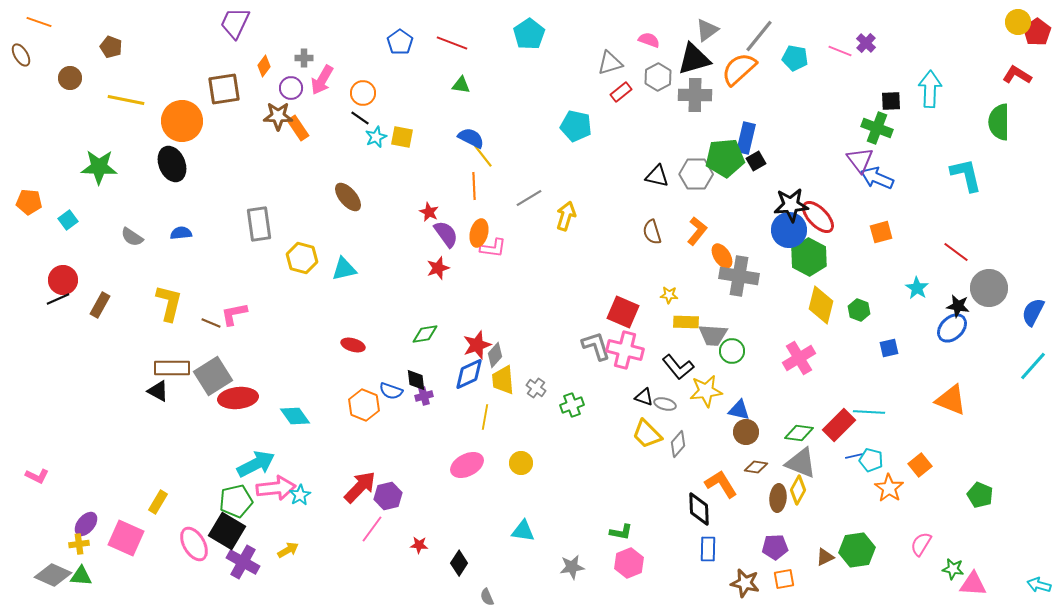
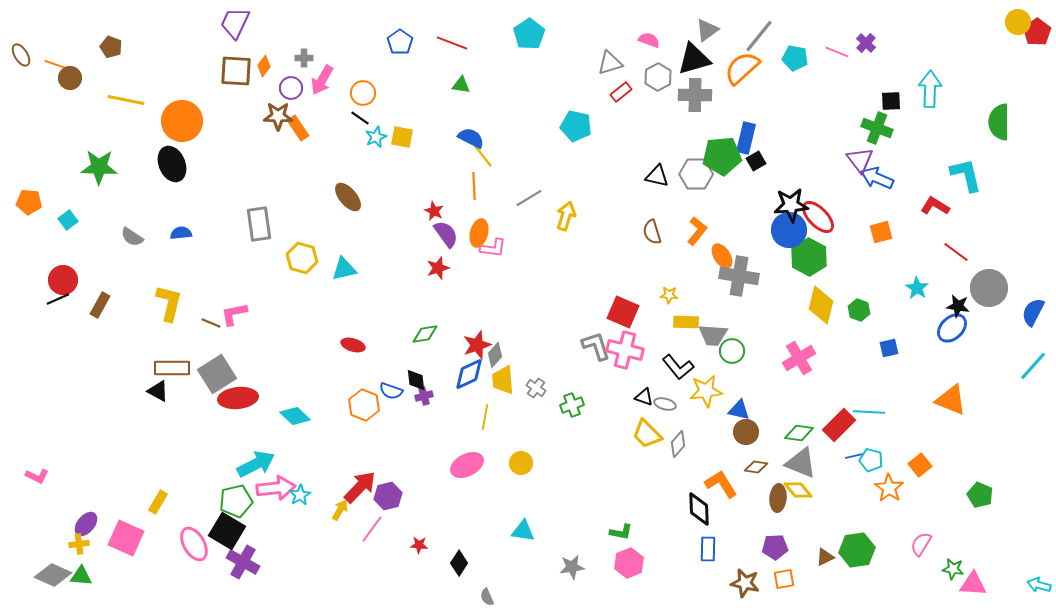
orange line at (39, 22): moved 18 px right, 43 px down
pink line at (840, 51): moved 3 px left, 1 px down
orange semicircle at (739, 69): moved 3 px right, 1 px up
red L-shape at (1017, 75): moved 82 px left, 131 px down
brown square at (224, 89): moved 12 px right, 18 px up; rotated 12 degrees clockwise
green pentagon at (725, 158): moved 3 px left, 2 px up
red star at (429, 212): moved 5 px right, 1 px up
gray square at (213, 376): moved 4 px right, 2 px up
cyan diamond at (295, 416): rotated 12 degrees counterclockwise
yellow diamond at (798, 490): rotated 68 degrees counterclockwise
yellow arrow at (288, 550): moved 52 px right, 40 px up; rotated 30 degrees counterclockwise
